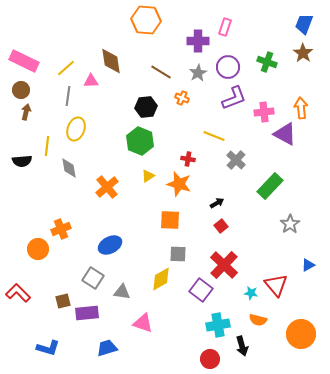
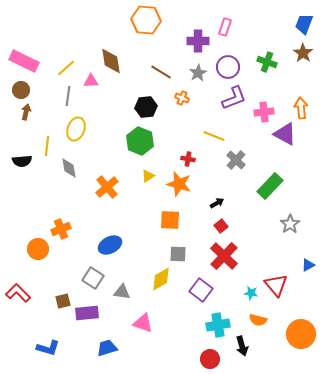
red cross at (224, 265): moved 9 px up
